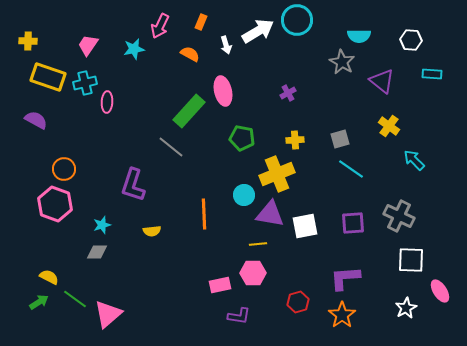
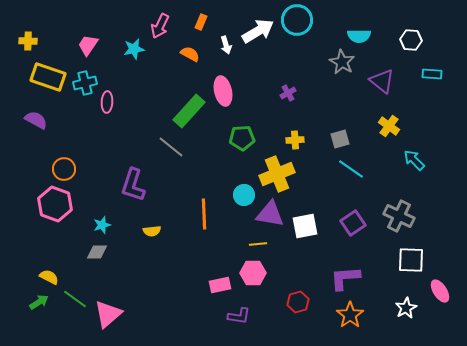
green pentagon at (242, 138): rotated 15 degrees counterclockwise
purple square at (353, 223): rotated 30 degrees counterclockwise
orange star at (342, 315): moved 8 px right
